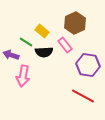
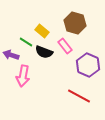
brown hexagon: rotated 20 degrees counterclockwise
pink rectangle: moved 1 px down
black semicircle: rotated 24 degrees clockwise
purple hexagon: rotated 15 degrees clockwise
red line: moved 4 px left
